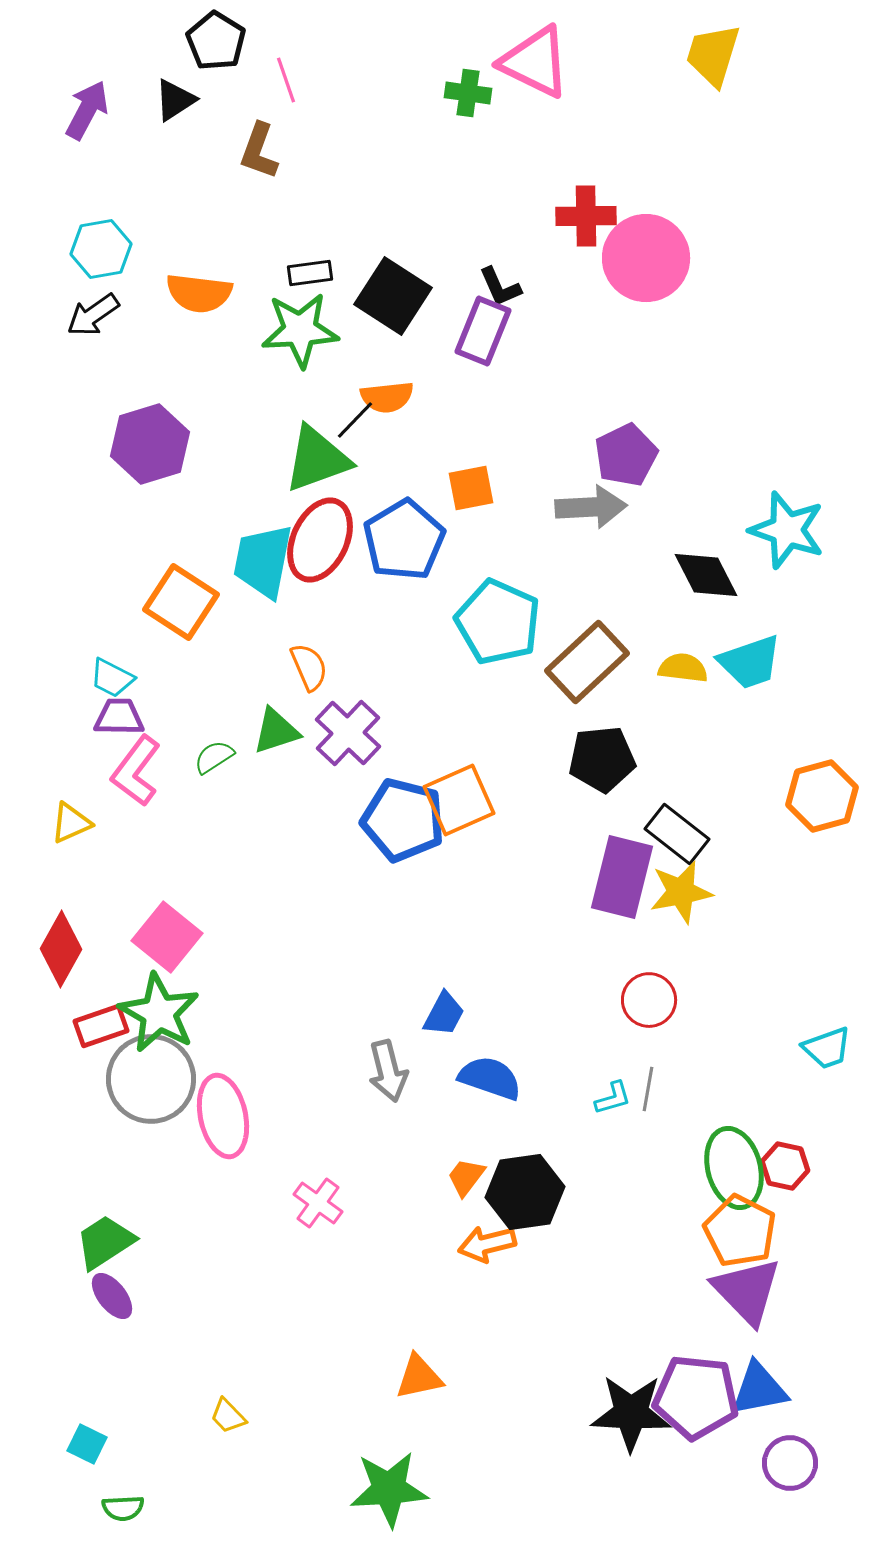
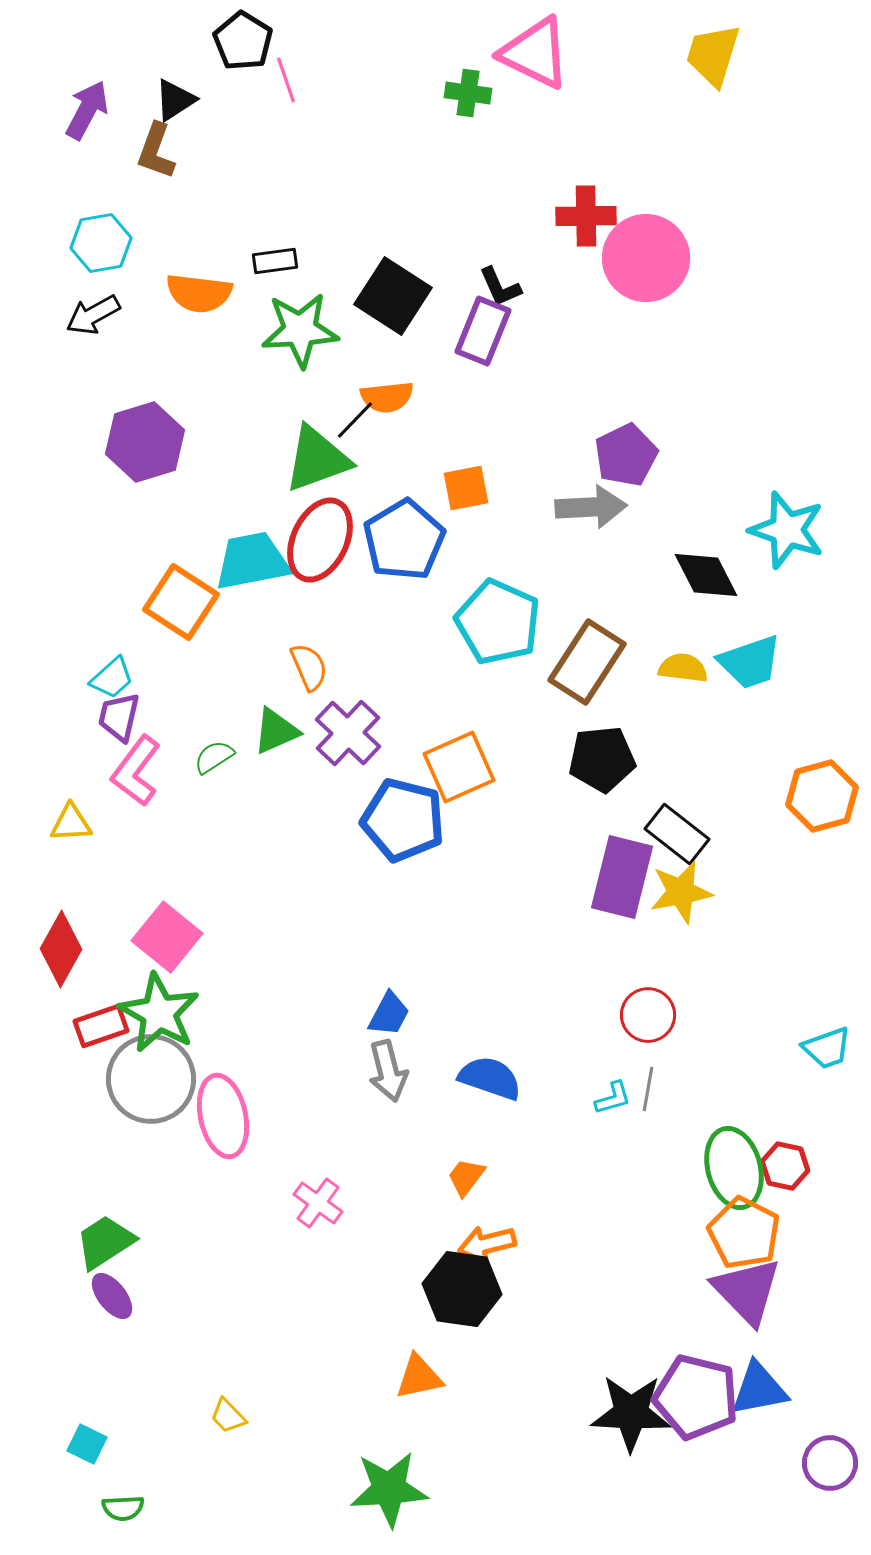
black pentagon at (216, 41): moved 27 px right
pink triangle at (535, 62): moved 9 px up
brown L-shape at (259, 151): moved 103 px left
cyan hexagon at (101, 249): moved 6 px up
black rectangle at (310, 273): moved 35 px left, 12 px up
black arrow at (93, 315): rotated 6 degrees clockwise
purple hexagon at (150, 444): moved 5 px left, 2 px up
orange square at (471, 488): moved 5 px left
cyan trapezoid at (263, 561): moved 11 px left; rotated 68 degrees clockwise
brown rectangle at (587, 662): rotated 14 degrees counterclockwise
cyan trapezoid at (112, 678): rotated 69 degrees counterclockwise
purple trapezoid at (119, 717): rotated 78 degrees counterclockwise
green triangle at (276, 731): rotated 6 degrees counterclockwise
orange square at (459, 800): moved 33 px up
yellow triangle at (71, 823): rotated 21 degrees clockwise
red circle at (649, 1000): moved 1 px left, 15 px down
blue trapezoid at (444, 1014): moved 55 px left
black hexagon at (525, 1192): moved 63 px left, 97 px down; rotated 16 degrees clockwise
orange pentagon at (740, 1231): moved 4 px right, 2 px down
purple pentagon at (696, 1397): rotated 8 degrees clockwise
purple circle at (790, 1463): moved 40 px right
